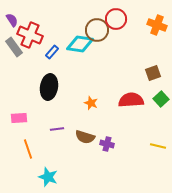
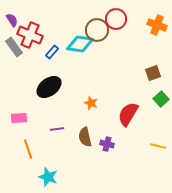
black ellipse: rotated 45 degrees clockwise
red semicircle: moved 3 px left, 14 px down; rotated 55 degrees counterclockwise
brown semicircle: rotated 60 degrees clockwise
